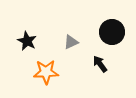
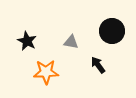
black circle: moved 1 px up
gray triangle: rotated 35 degrees clockwise
black arrow: moved 2 px left, 1 px down
